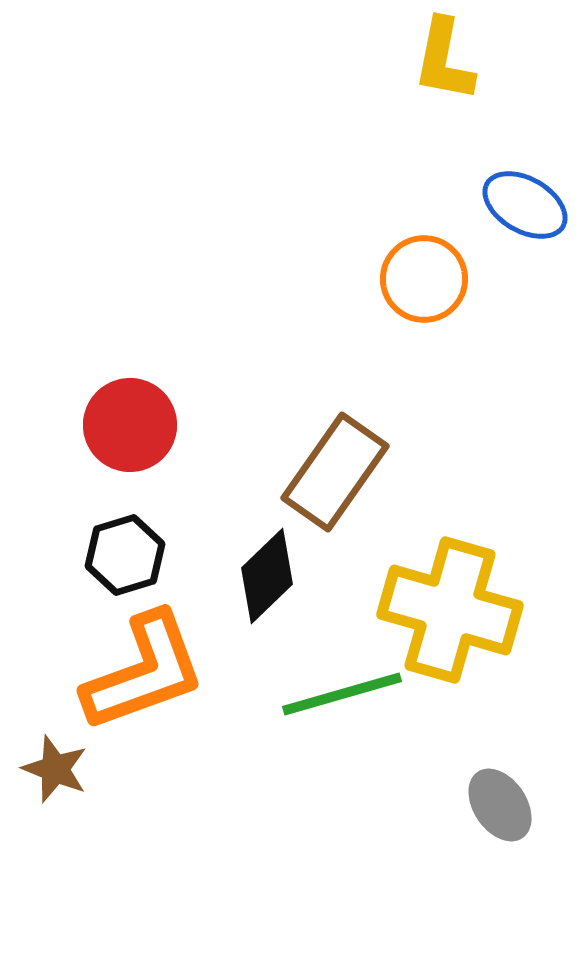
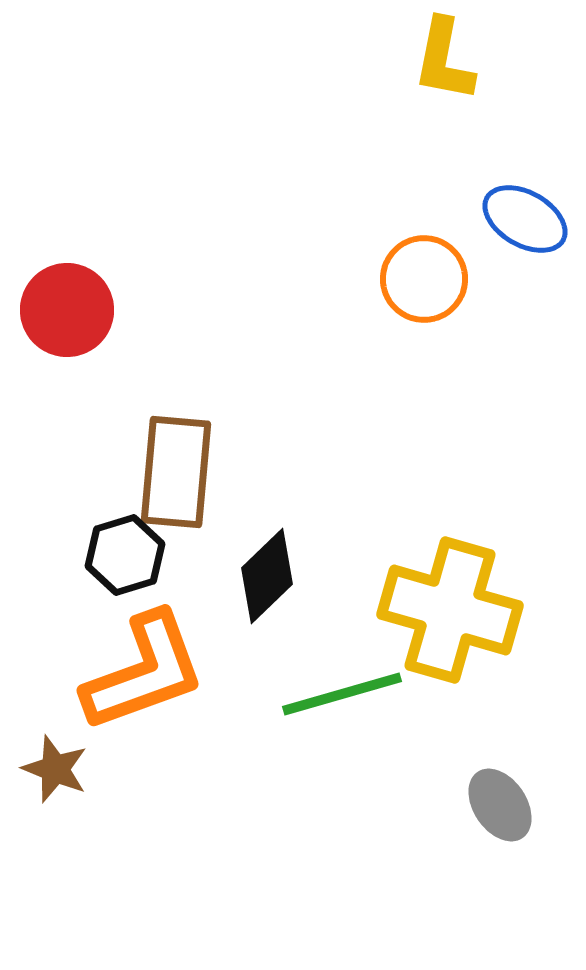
blue ellipse: moved 14 px down
red circle: moved 63 px left, 115 px up
brown rectangle: moved 159 px left; rotated 30 degrees counterclockwise
